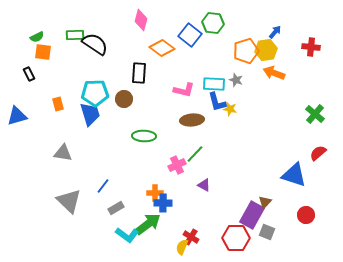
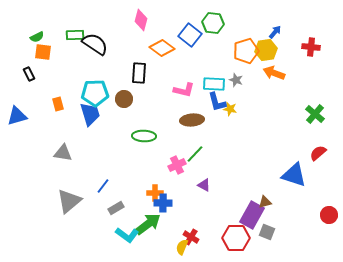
gray triangle at (69, 201): rotated 36 degrees clockwise
brown triangle at (265, 202): rotated 32 degrees clockwise
red circle at (306, 215): moved 23 px right
